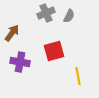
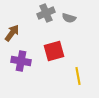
gray semicircle: moved 2 px down; rotated 80 degrees clockwise
purple cross: moved 1 px right, 1 px up
